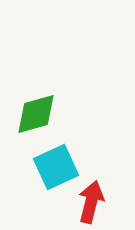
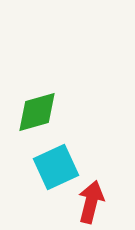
green diamond: moved 1 px right, 2 px up
